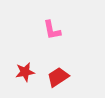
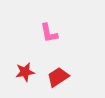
pink L-shape: moved 3 px left, 3 px down
